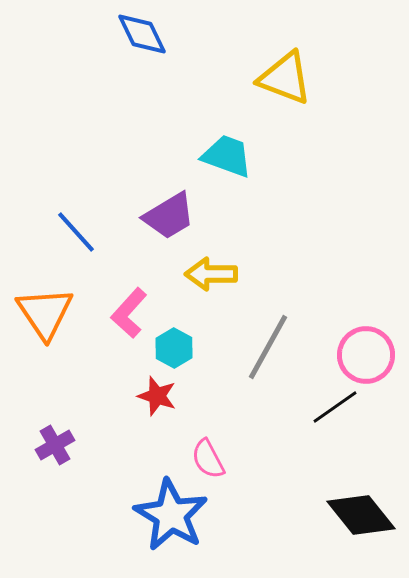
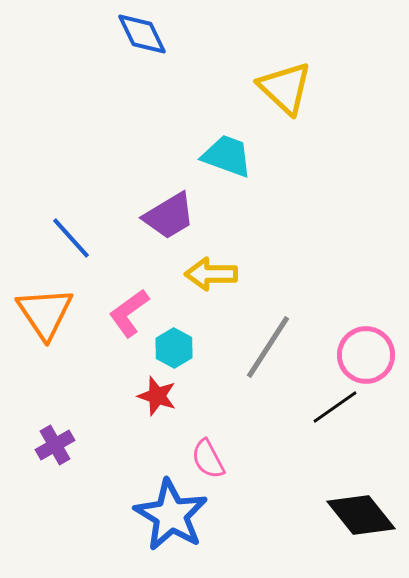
yellow triangle: moved 10 px down; rotated 22 degrees clockwise
blue line: moved 5 px left, 6 px down
pink L-shape: rotated 12 degrees clockwise
gray line: rotated 4 degrees clockwise
